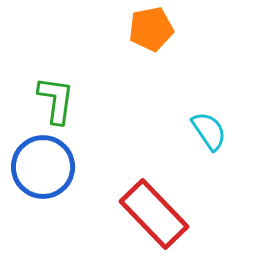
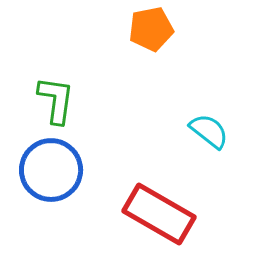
cyan semicircle: rotated 18 degrees counterclockwise
blue circle: moved 8 px right, 3 px down
red rectangle: moved 5 px right; rotated 16 degrees counterclockwise
